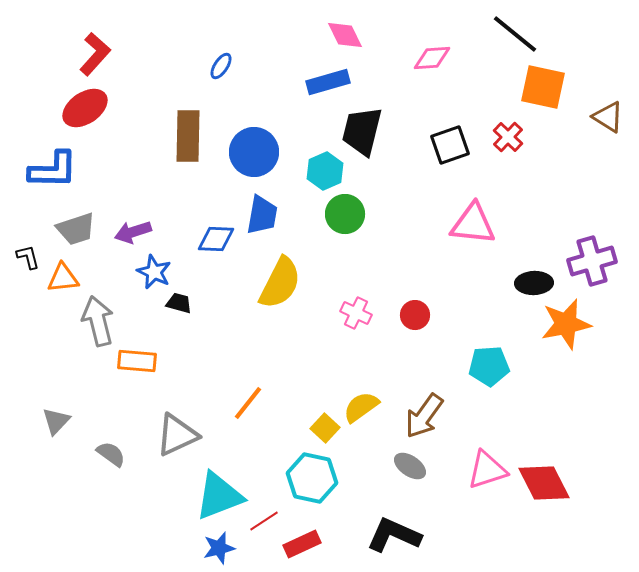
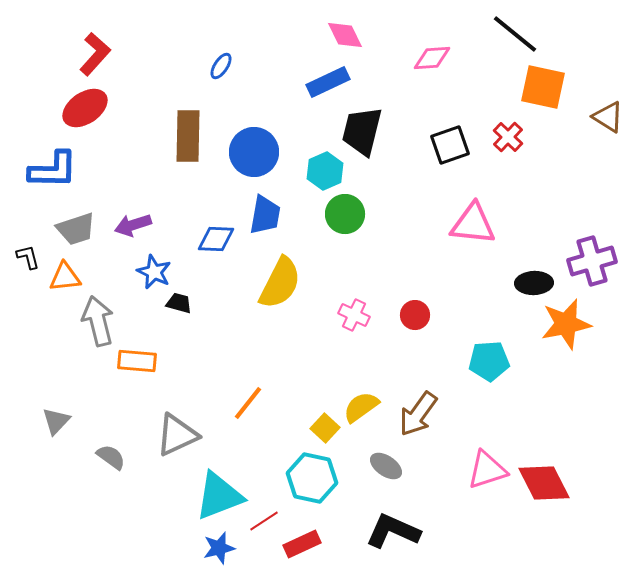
blue rectangle at (328, 82): rotated 9 degrees counterclockwise
blue trapezoid at (262, 215): moved 3 px right
purple arrow at (133, 232): moved 7 px up
orange triangle at (63, 278): moved 2 px right, 1 px up
pink cross at (356, 313): moved 2 px left, 2 px down
cyan pentagon at (489, 366): moved 5 px up
brown arrow at (424, 416): moved 6 px left, 2 px up
gray semicircle at (111, 454): moved 3 px down
gray ellipse at (410, 466): moved 24 px left
black L-shape at (394, 535): moved 1 px left, 4 px up
